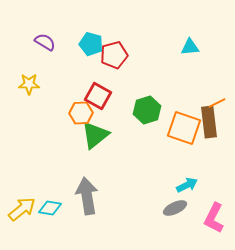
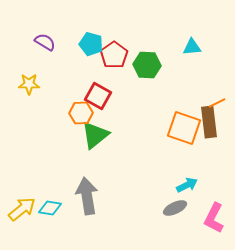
cyan triangle: moved 2 px right
red pentagon: rotated 20 degrees counterclockwise
green hexagon: moved 45 px up; rotated 20 degrees clockwise
